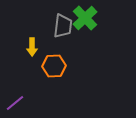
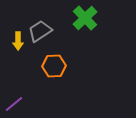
gray trapezoid: moved 23 px left, 5 px down; rotated 130 degrees counterclockwise
yellow arrow: moved 14 px left, 6 px up
purple line: moved 1 px left, 1 px down
